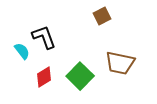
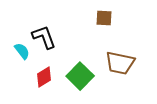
brown square: moved 2 px right, 2 px down; rotated 30 degrees clockwise
